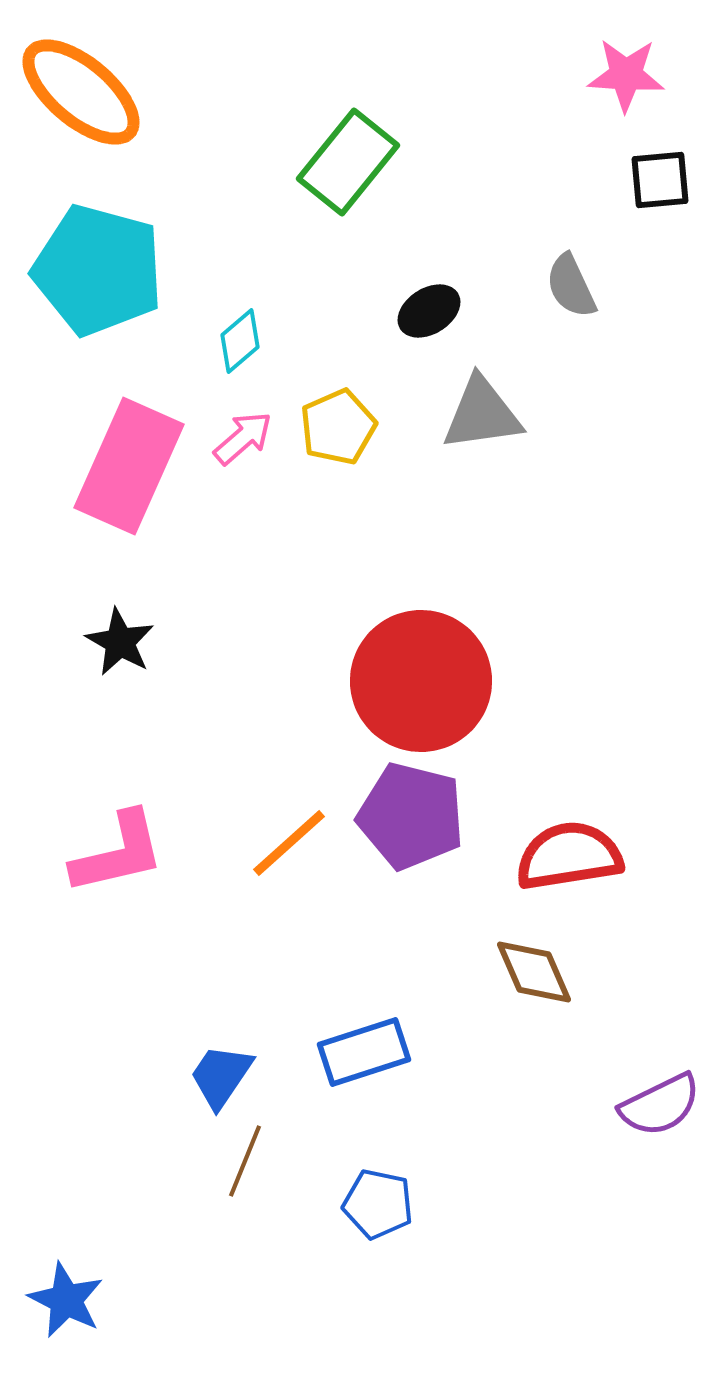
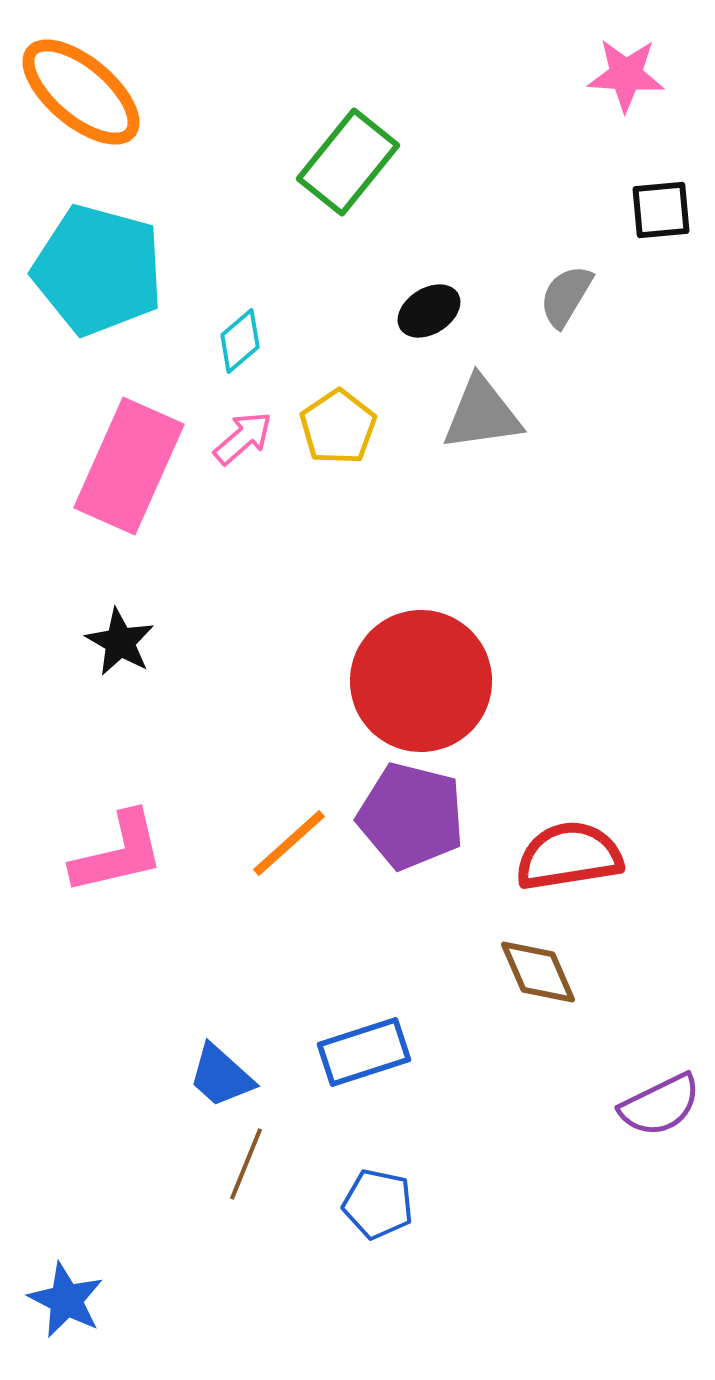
black square: moved 1 px right, 30 px down
gray semicircle: moved 5 px left, 10 px down; rotated 56 degrees clockwise
yellow pentagon: rotated 10 degrees counterclockwise
brown diamond: moved 4 px right
blue trapezoid: rotated 82 degrees counterclockwise
brown line: moved 1 px right, 3 px down
